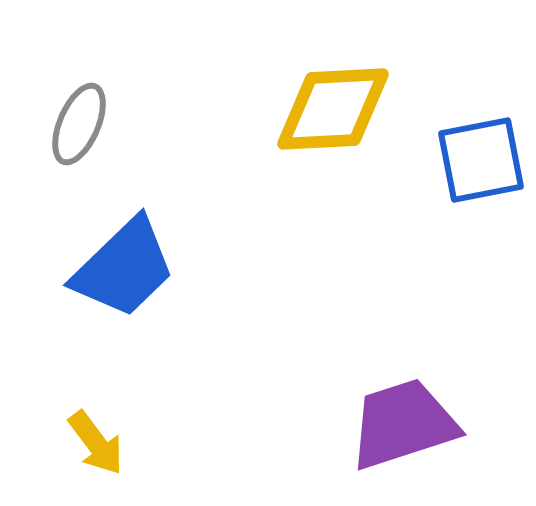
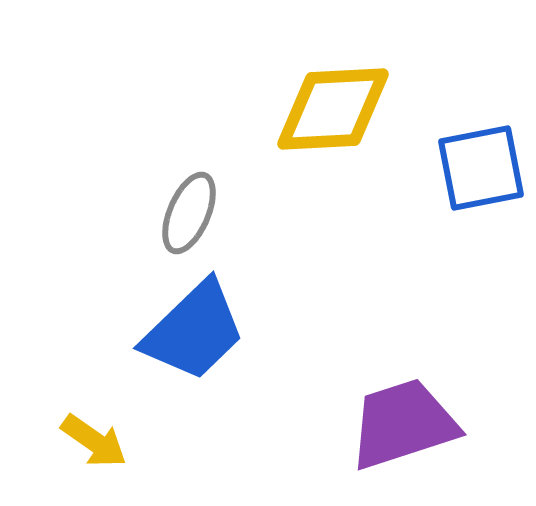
gray ellipse: moved 110 px right, 89 px down
blue square: moved 8 px down
blue trapezoid: moved 70 px right, 63 px down
yellow arrow: moved 2 px left, 2 px up; rotated 18 degrees counterclockwise
